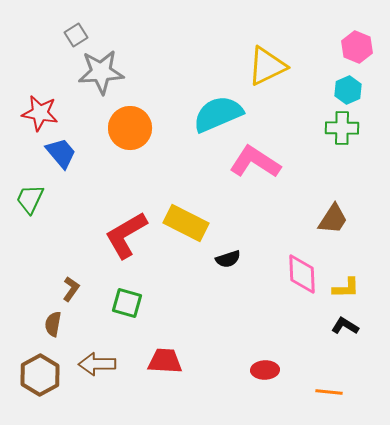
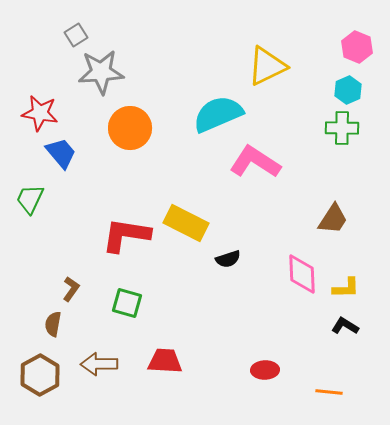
red L-shape: rotated 39 degrees clockwise
brown arrow: moved 2 px right
